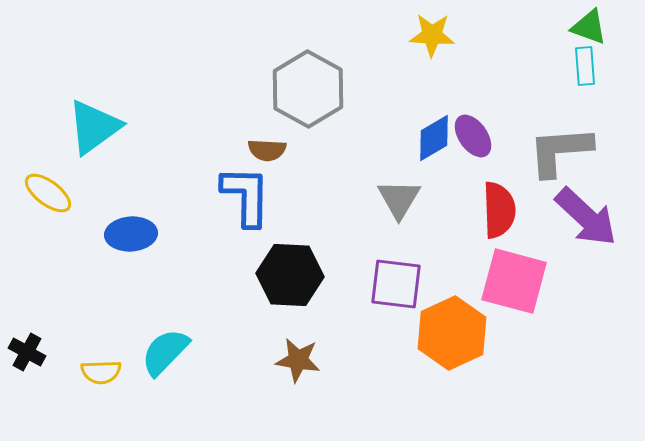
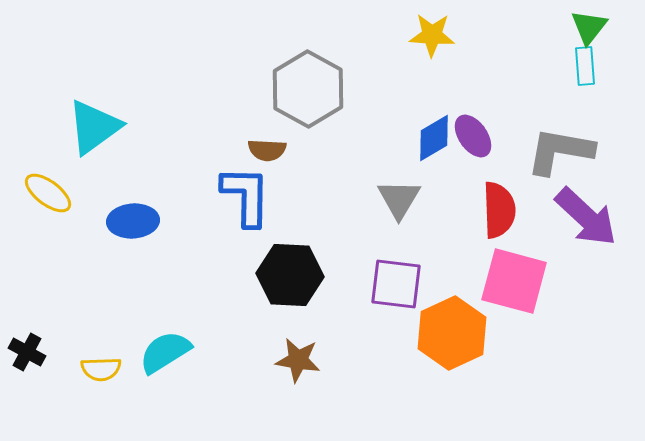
green triangle: rotated 48 degrees clockwise
gray L-shape: rotated 14 degrees clockwise
blue ellipse: moved 2 px right, 13 px up
cyan semicircle: rotated 14 degrees clockwise
yellow semicircle: moved 3 px up
